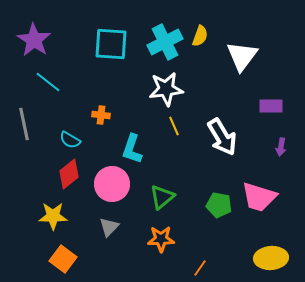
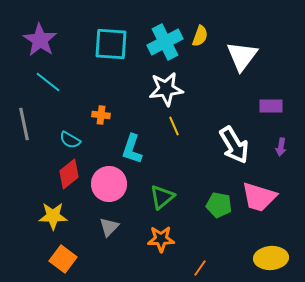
purple star: moved 6 px right
white arrow: moved 12 px right, 8 px down
pink circle: moved 3 px left
